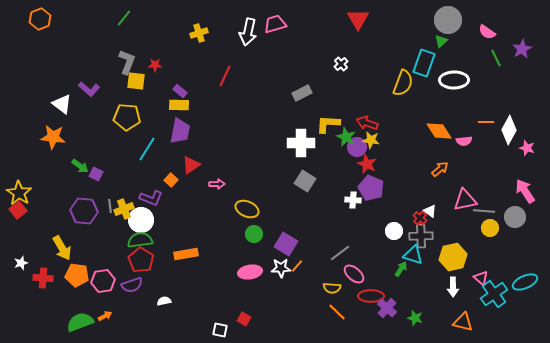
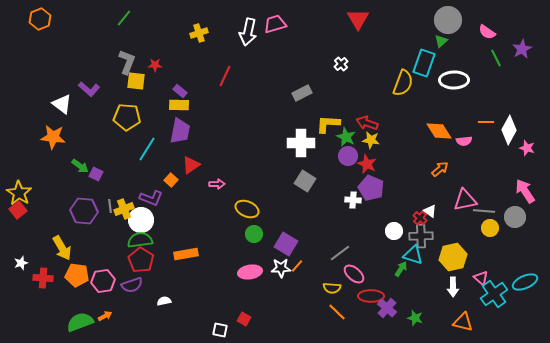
purple circle at (357, 147): moved 9 px left, 9 px down
